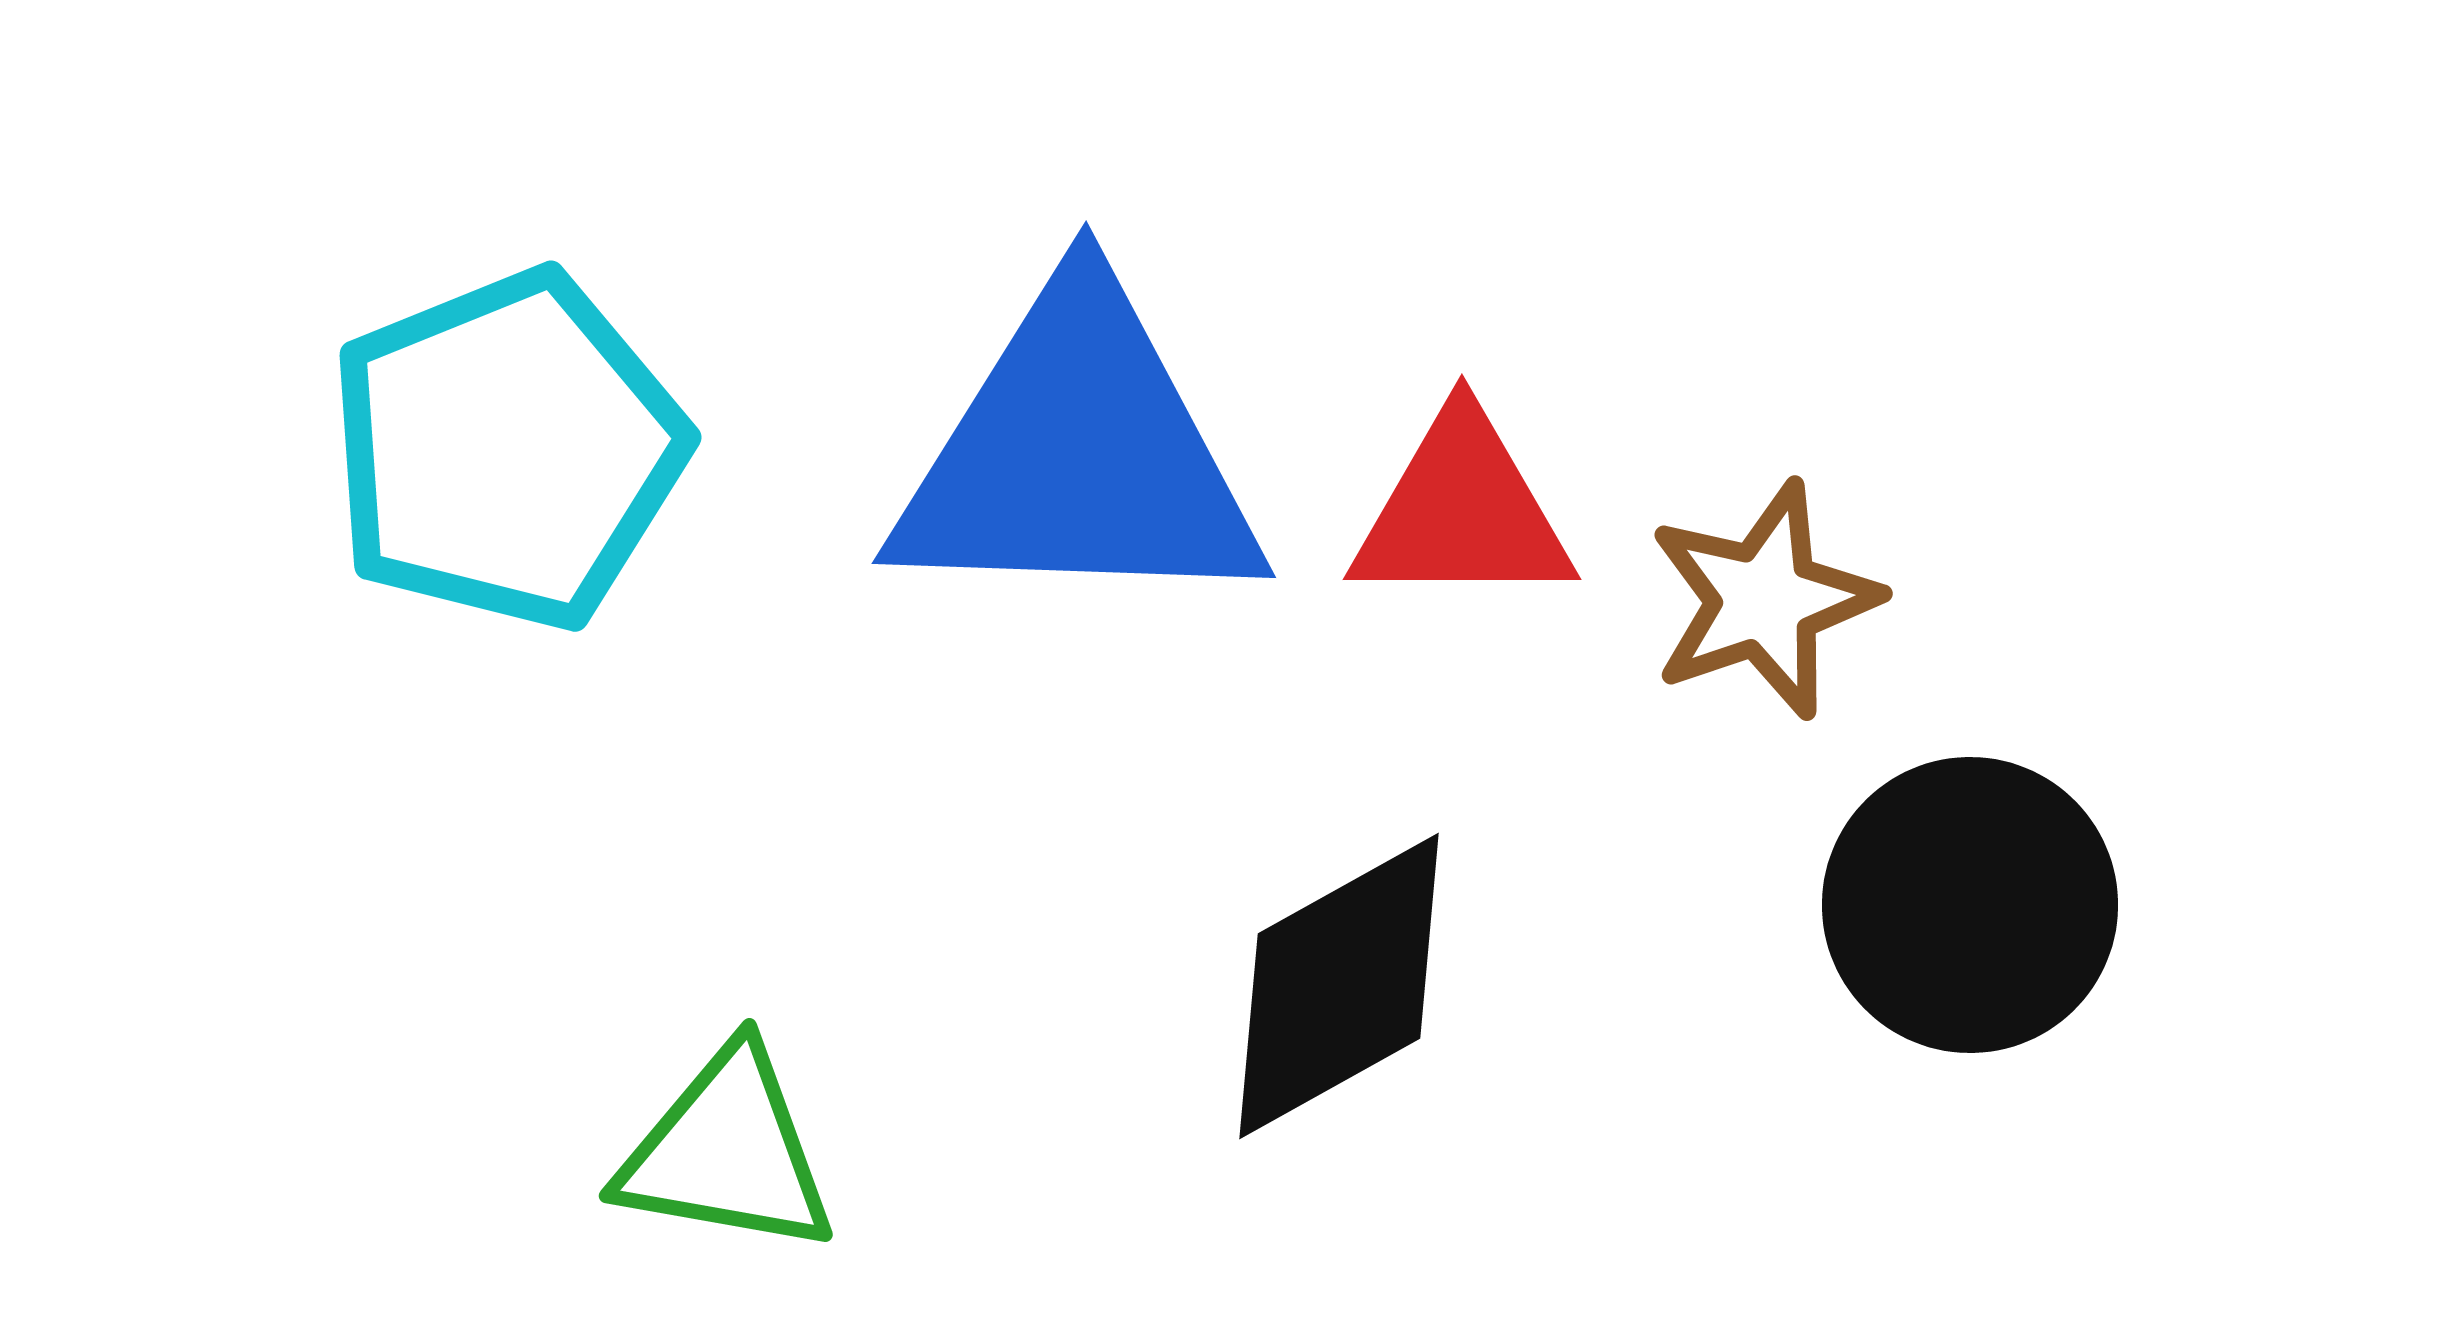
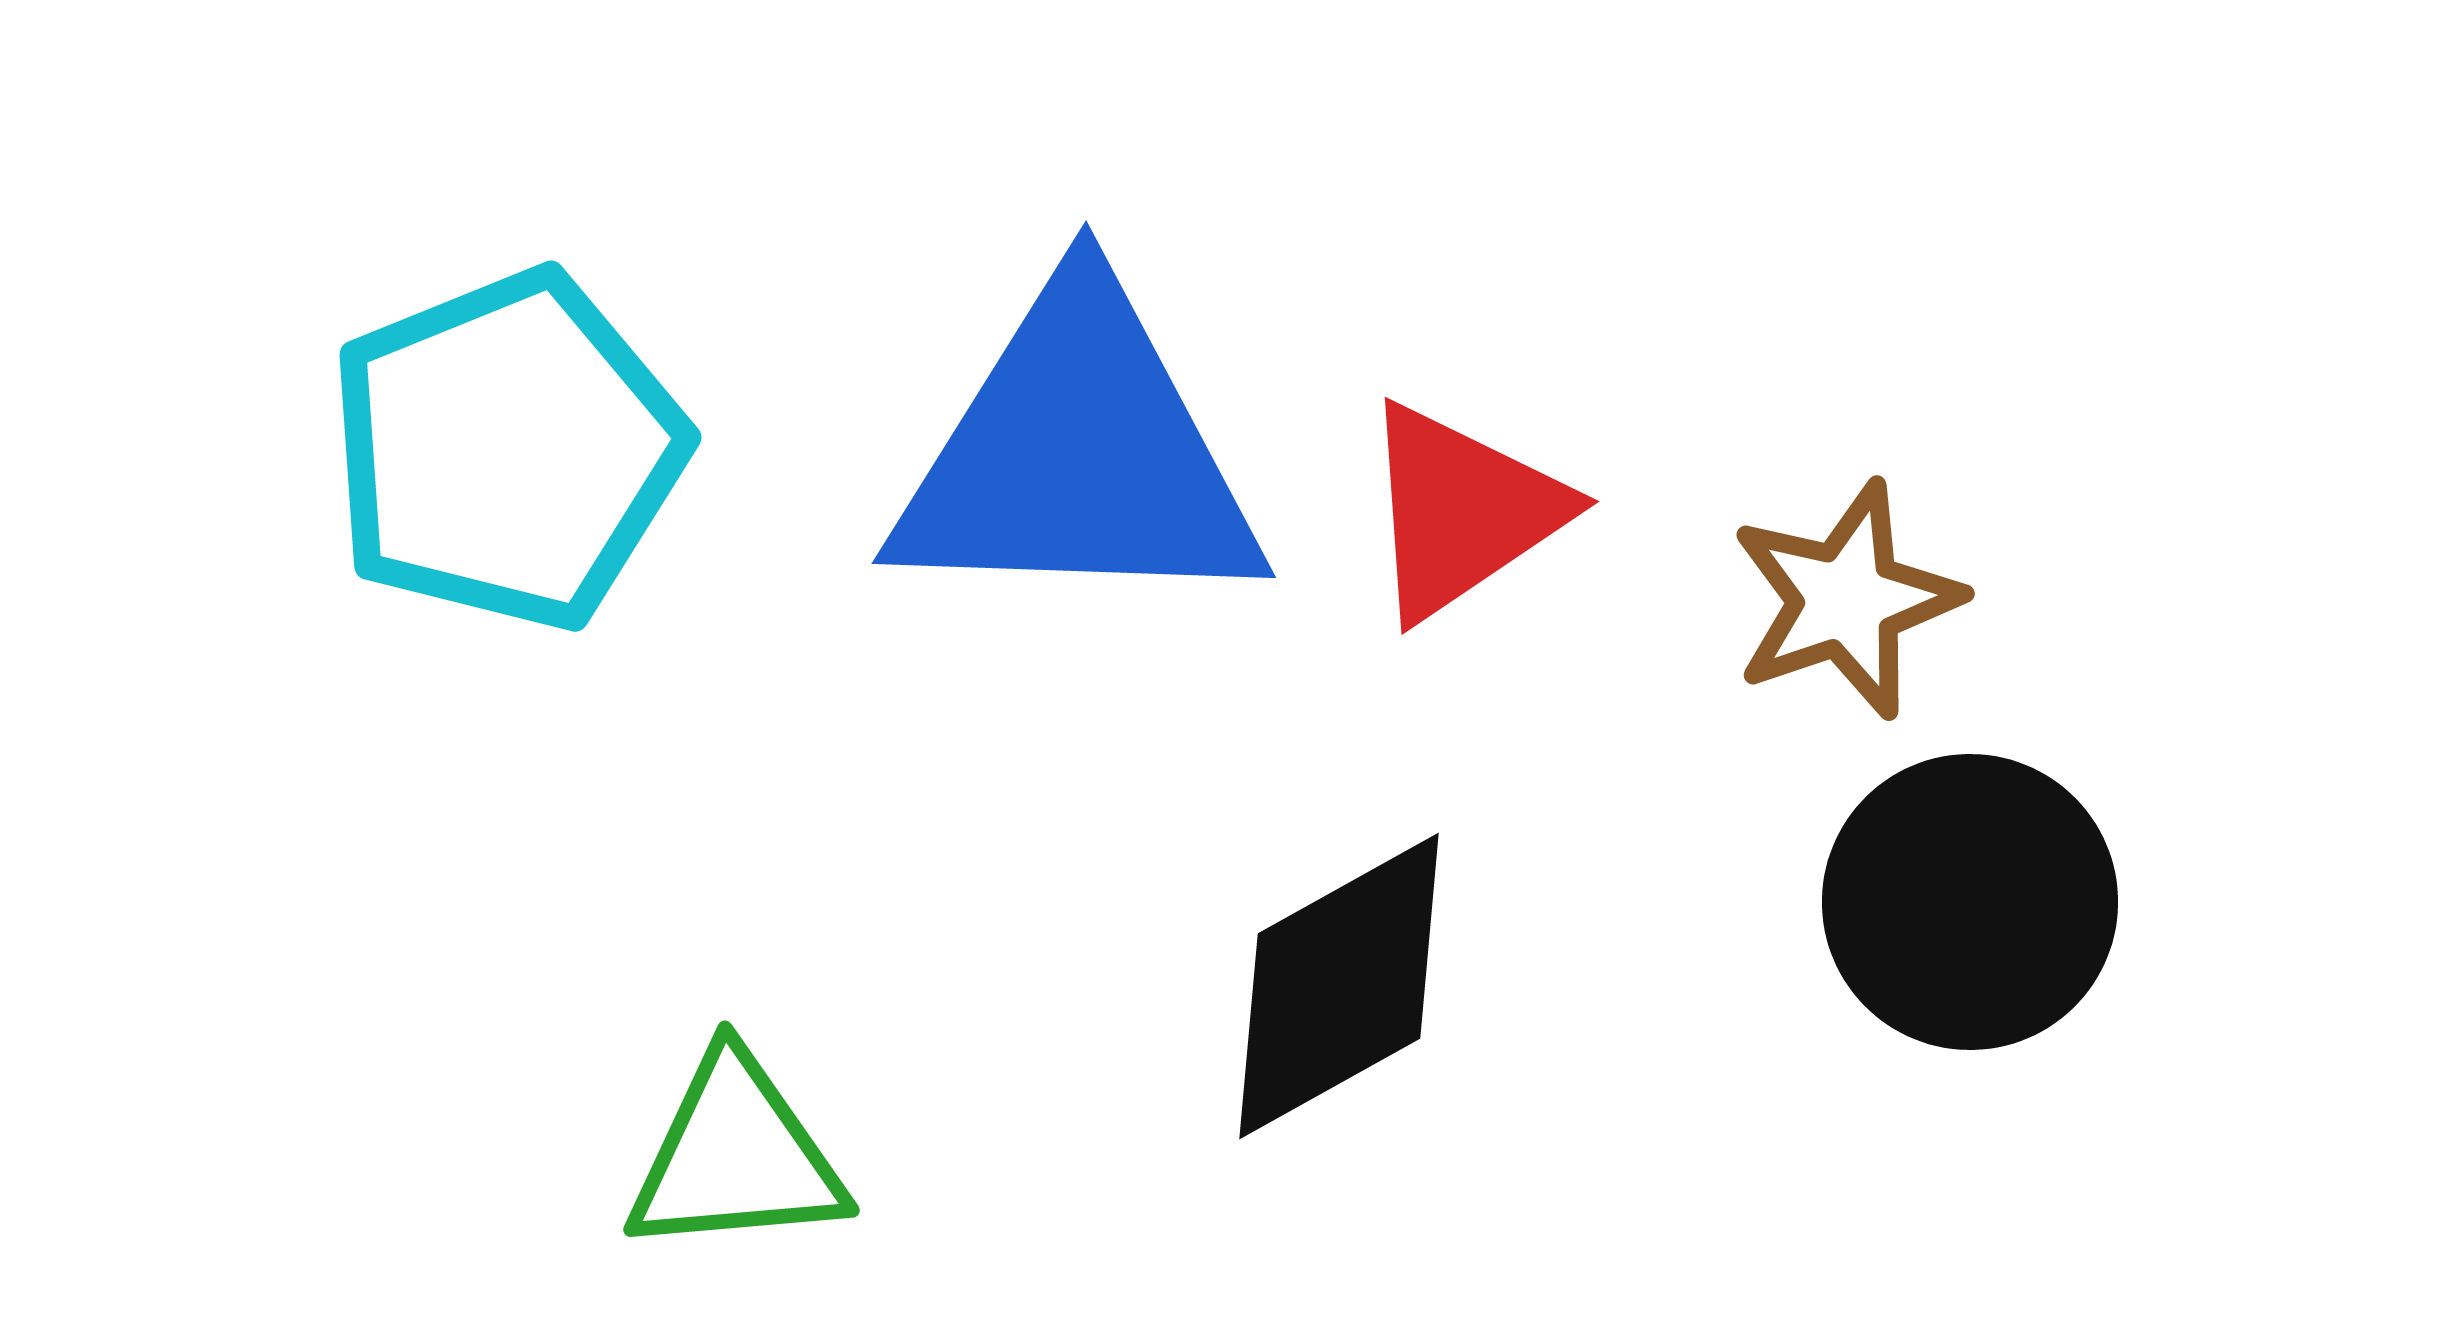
red triangle: rotated 34 degrees counterclockwise
brown star: moved 82 px right
black circle: moved 3 px up
green triangle: moved 9 px right, 4 px down; rotated 15 degrees counterclockwise
